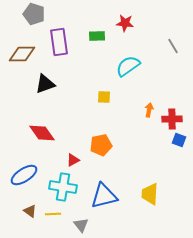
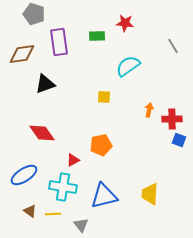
brown diamond: rotated 8 degrees counterclockwise
